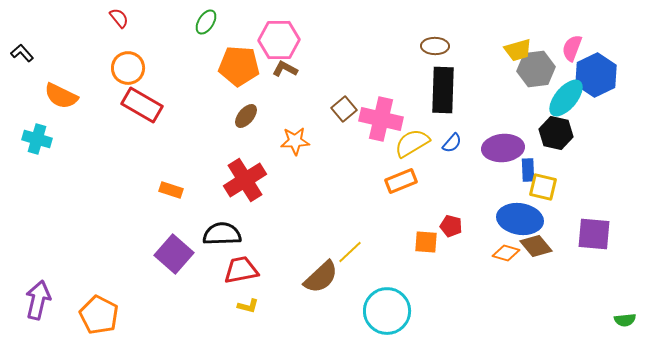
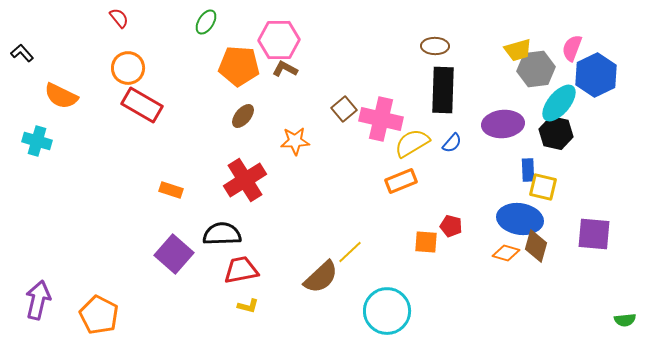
cyan ellipse at (566, 98): moved 7 px left, 5 px down
brown ellipse at (246, 116): moved 3 px left
cyan cross at (37, 139): moved 2 px down
purple ellipse at (503, 148): moved 24 px up
brown diamond at (536, 246): rotated 56 degrees clockwise
